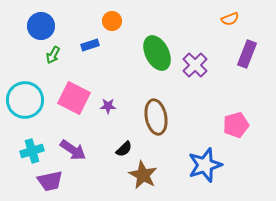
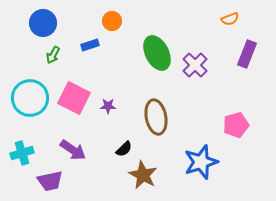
blue circle: moved 2 px right, 3 px up
cyan circle: moved 5 px right, 2 px up
cyan cross: moved 10 px left, 2 px down
blue star: moved 4 px left, 3 px up
